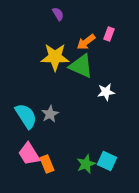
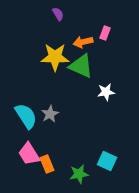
pink rectangle: moved 4 px left, 1 px up
orange arrow: moved 3 px left; rotated 24 degrees clockwise
green star: moved 7 px left, 10 px down; rotated 12 degrees clockwise
